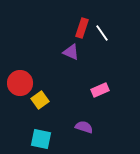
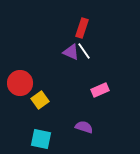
white line: moved 18 px left, 18 px down
